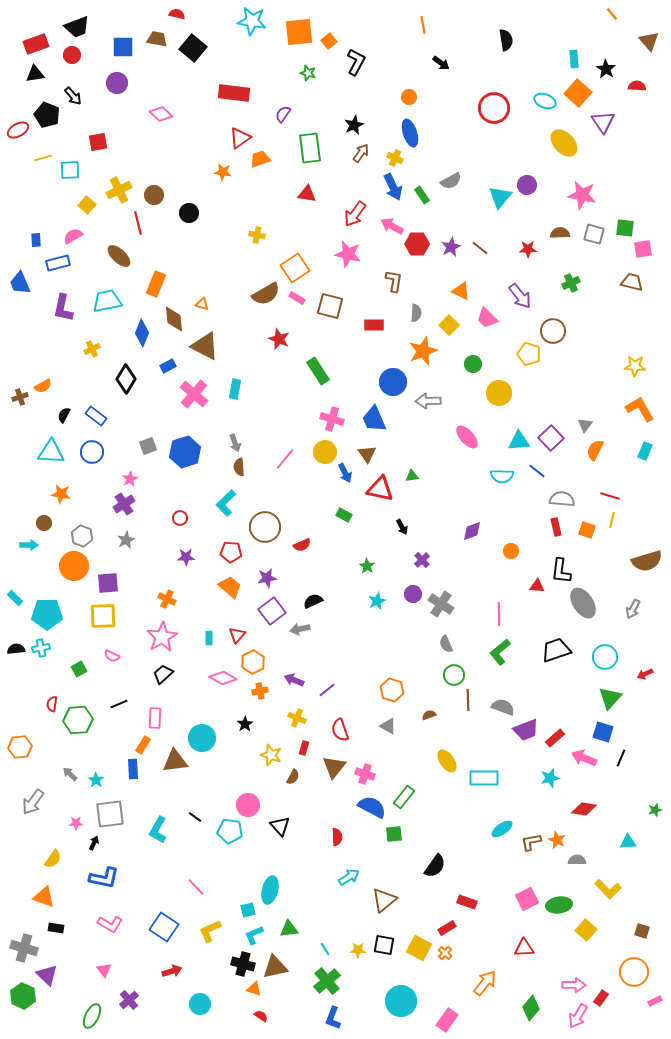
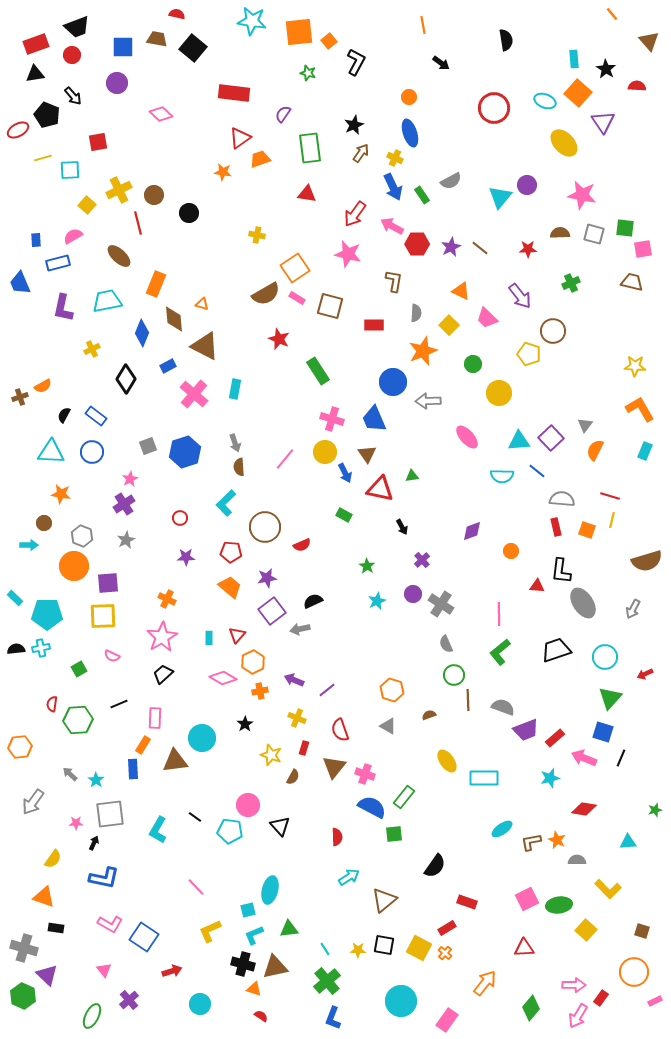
blue square at (164, 927): moved 20 px left, 10 px down
